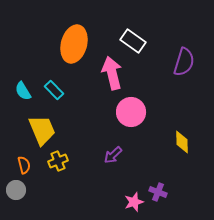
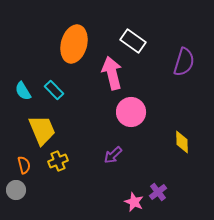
purple cross: rotated 30 degrees clockwise
pink star: rotated 30 degrees counterclockwise
